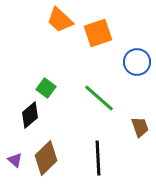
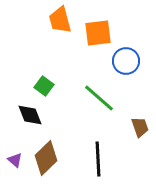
orange trapezoid: rotated 32 degrees clockwise
orange square: rotated 12 degrees clockwise
blue circle: moved 11 px left, 1 px up
green square: moved 2 px left, 2 px up
black diamond: rotated 72 degrees counterclockwise
black line: moved 1 px down
